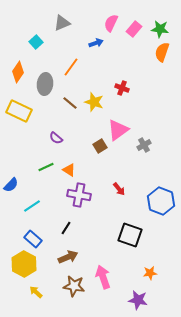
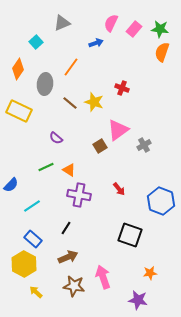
orange diamond: moved 3 px up
